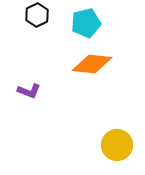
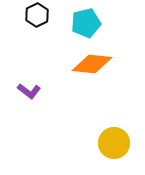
purple L-shape: rotated 15 degrees clockwise
yellow circle: moved 3 px left, 2 px up
